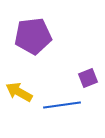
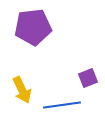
purple pentagon: moved 9 px up
yellow arrow: moved 3 px right, 2 px up; rotated 144 degrees counterclockwise
